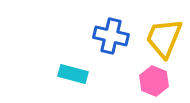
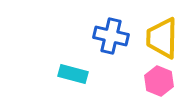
yellow trapezoid: moved 2 px left; rotated 21 degrees counterclockwise
pink hexagon: moved 5 px right
